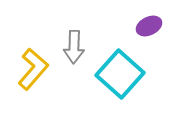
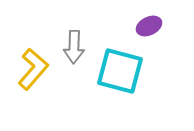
cyan square: moved 3 px up; rotated 27 degrees counterclockwise
